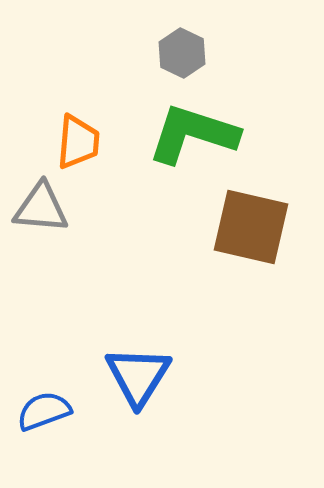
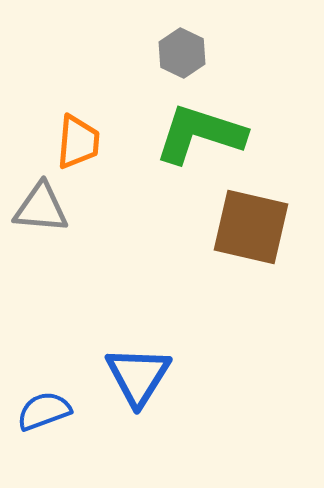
green L-shape: moved 7 px right
